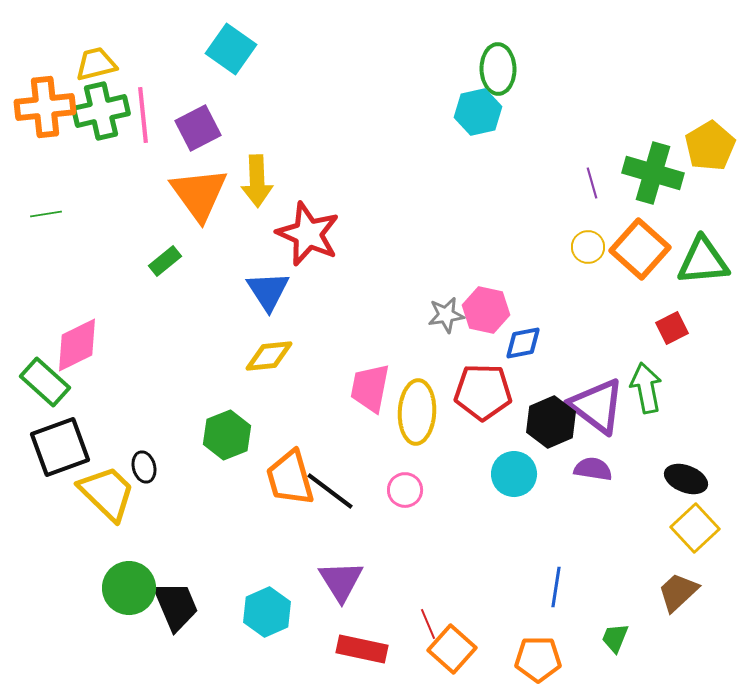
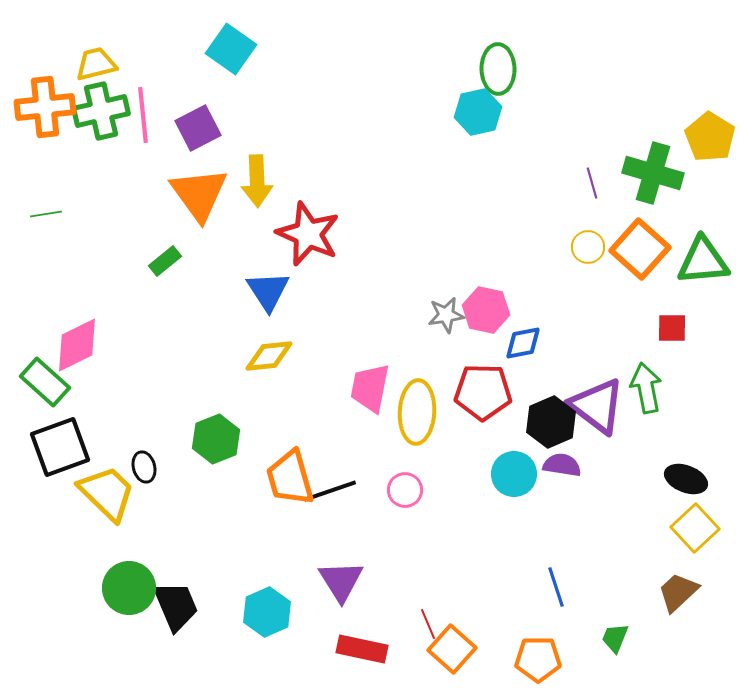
yellow pentagon at (710, 146): moved 9 px up; rotated 9 degrees counterclockwise
red square at (672, 328): rotated 28 degrees clockwise
green hexagon at (227, 435): moved 11 px left, 4 px down
purple semicircle at (593, 469): moved 31 px left, 4 px up
black line at (330, 491): rotated 56 degrees counterclockwise
blue line at (556, 587): rotated 27 degrees counterclockwise
